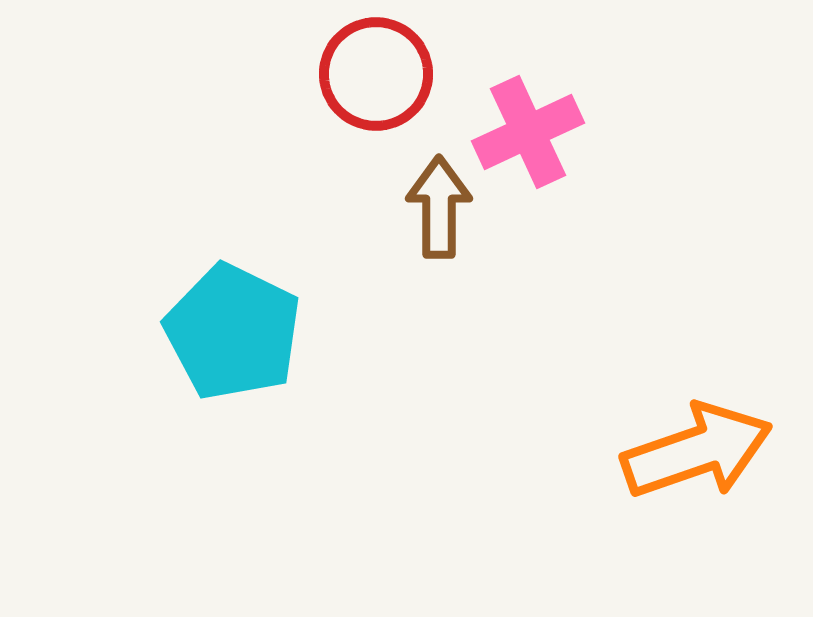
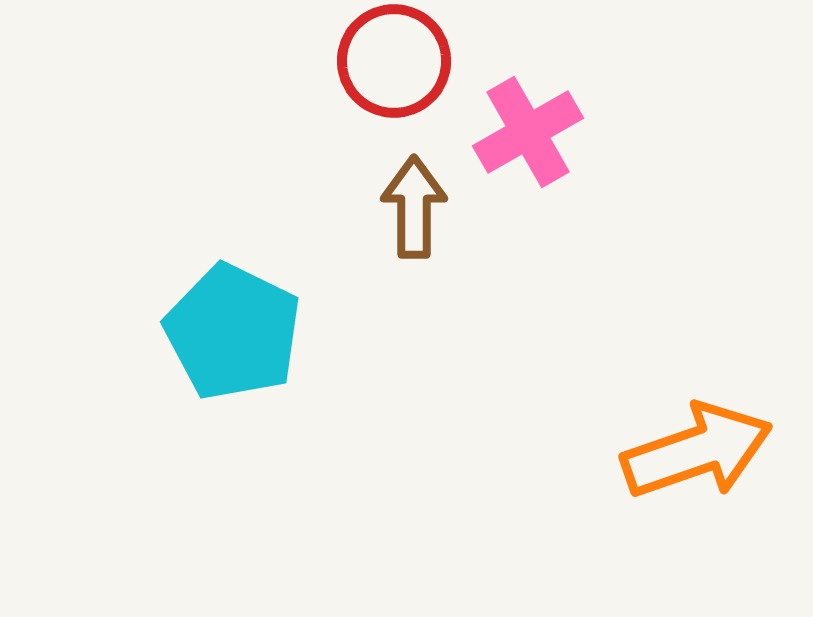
red circle: moved 18 px right, 13 px up
pink cross: rotated 5 degrees counterclockwise
brown arrow: moved 25 px left
